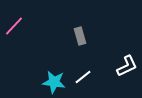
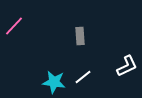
gray rectangle: rotated 12 degrees clockwise
